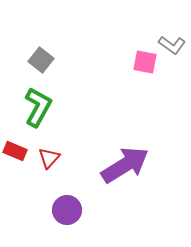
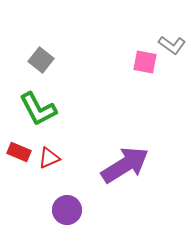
green L-shape: moved 2 px down; rotated 123 degrees clockwise
red rectangle: moved 4 px right, 1 px down
red triangle: rotated 25 degrees clockwise
